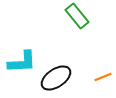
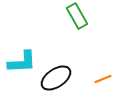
green rectangle: rotated 10 degrees clockwise
orange line: moved 2 px down
